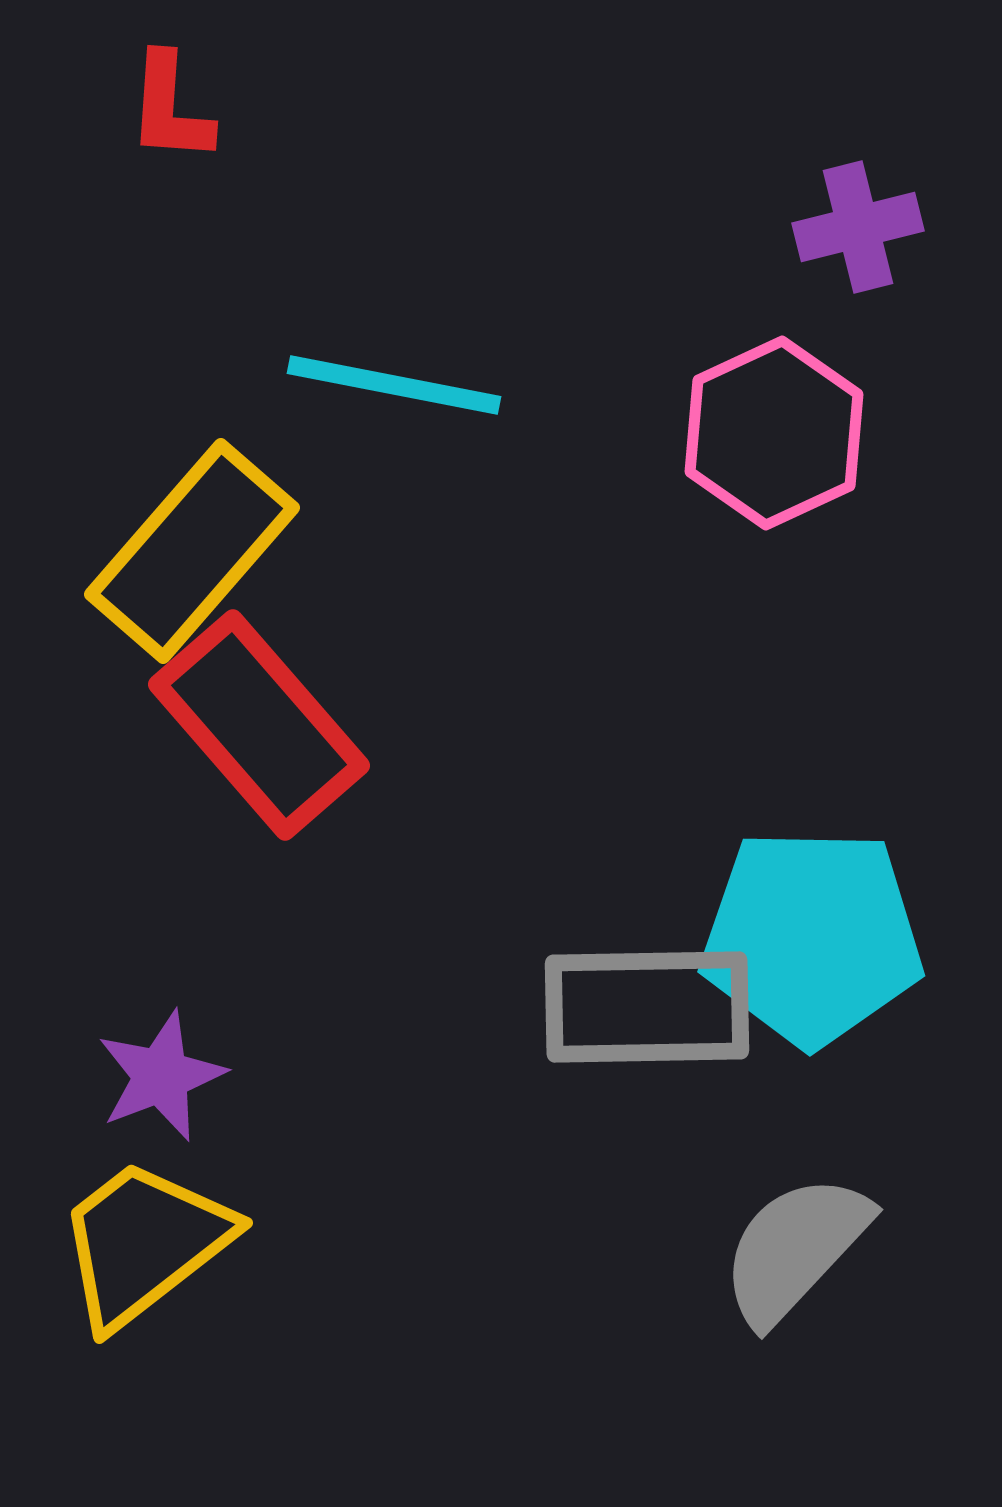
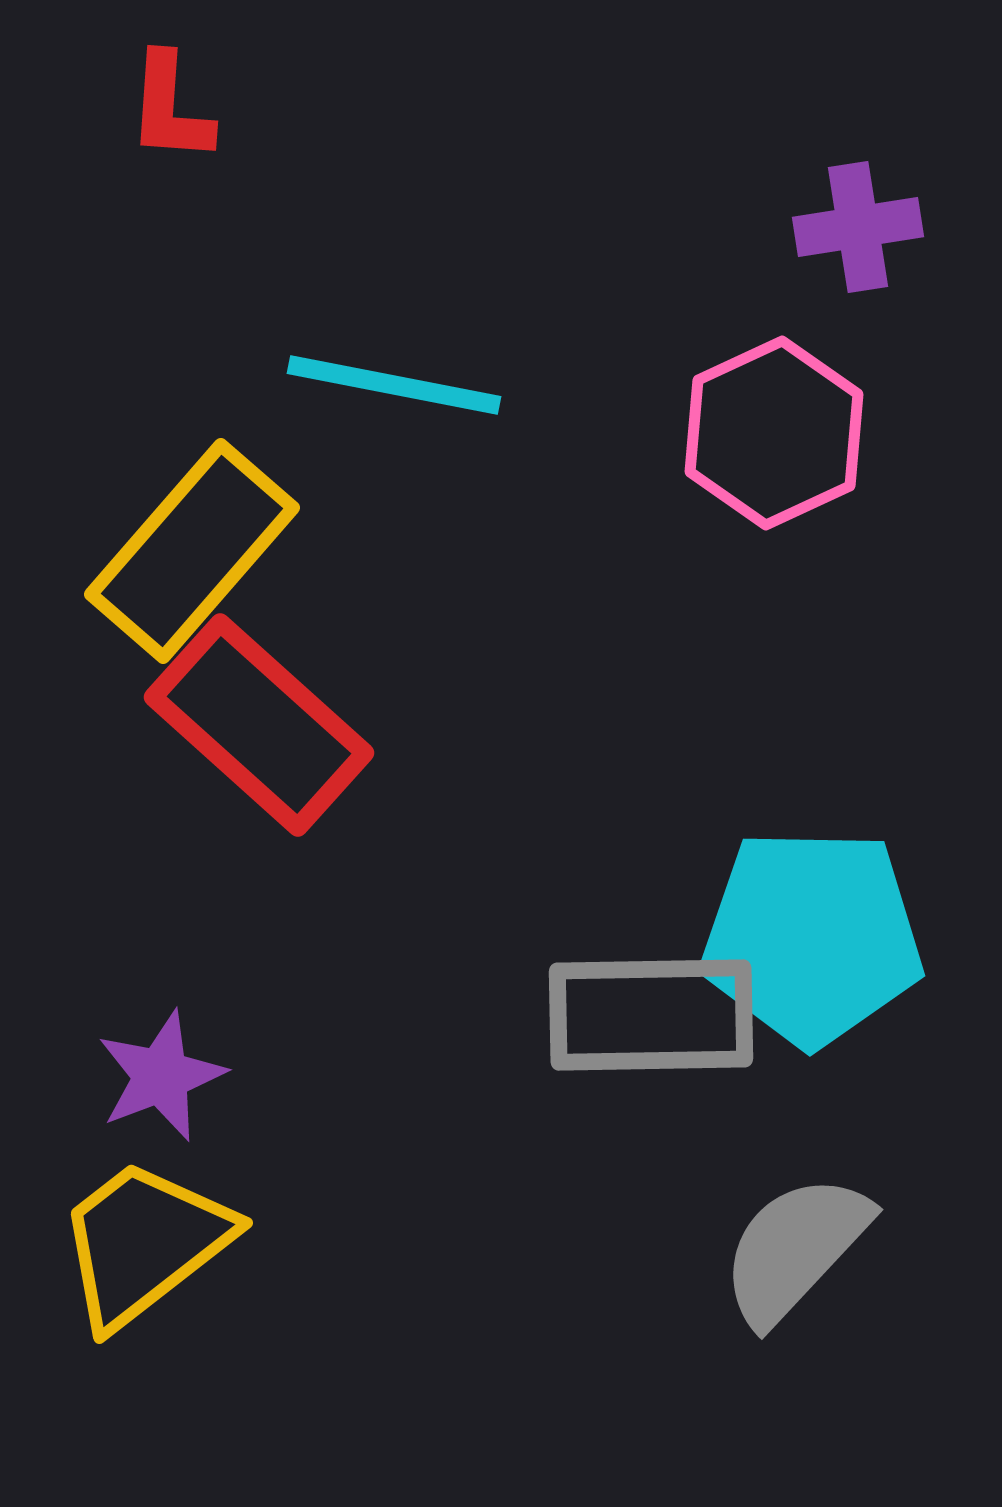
purple cross: rotated 5 degrees clockwise
red rectangle: rotated 7 degrees counterclockwise
gray rectangle: moved 4 px right, 8 px down
